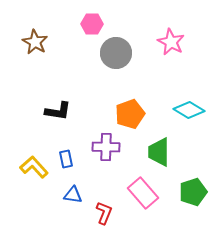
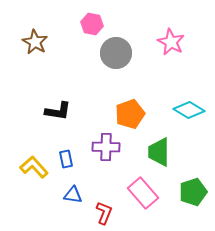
pink hexagon: rotated 10 degrees clockwise
